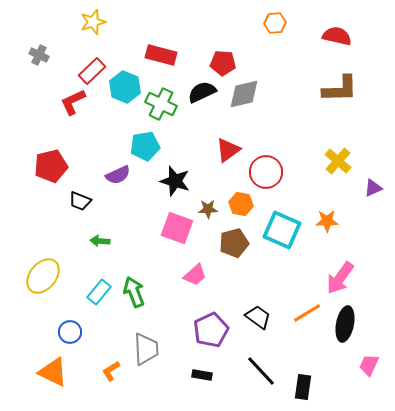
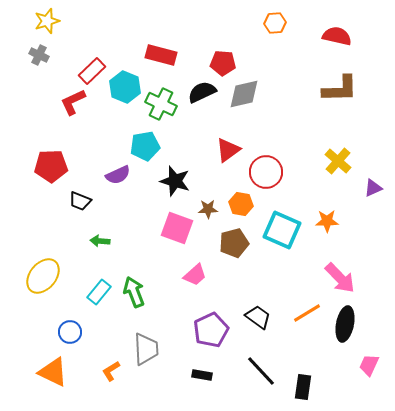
yellow star at (93, 22): moved 46 px left, 1 px up
red pentagon at (51, 166): rotated 12 degrees clockwise
pink arrow at (340, 278): rotated 80 degrees counterclockwise
